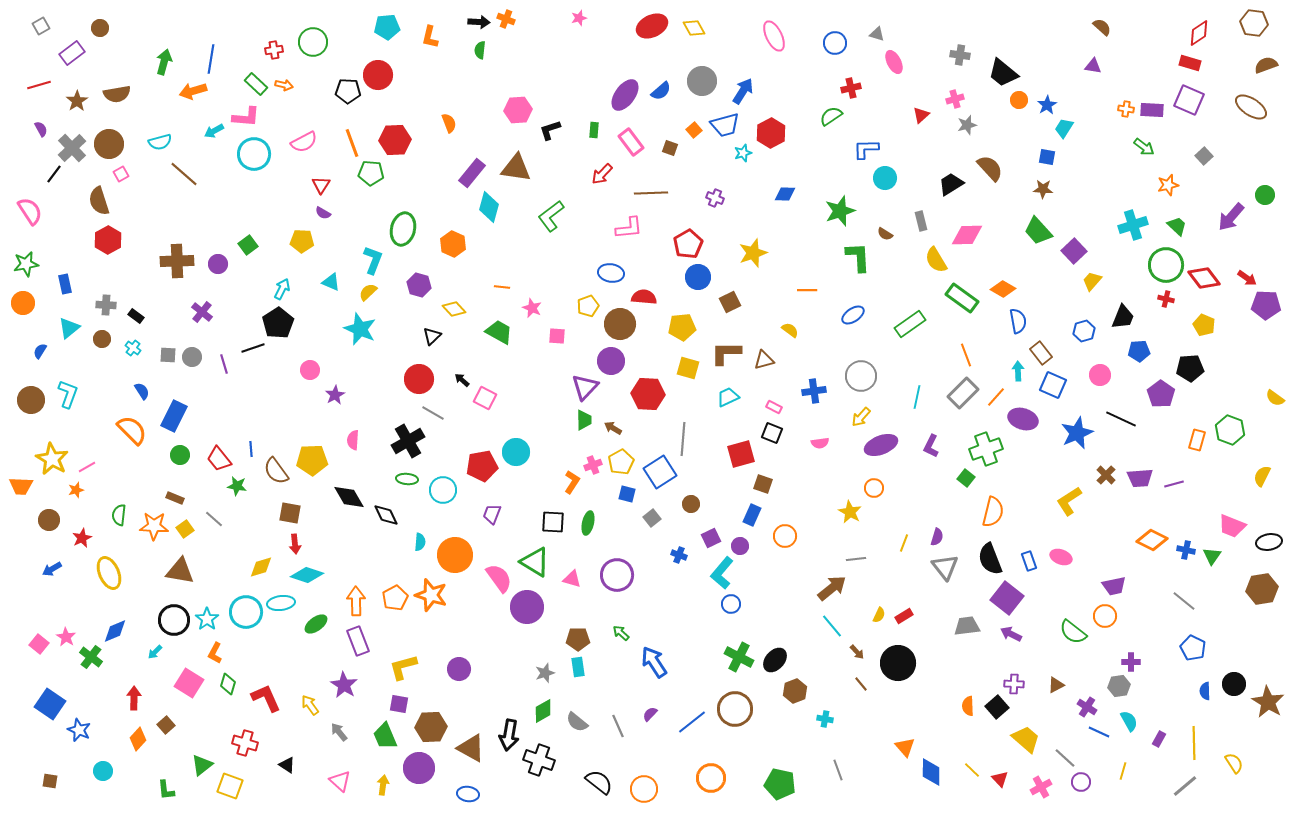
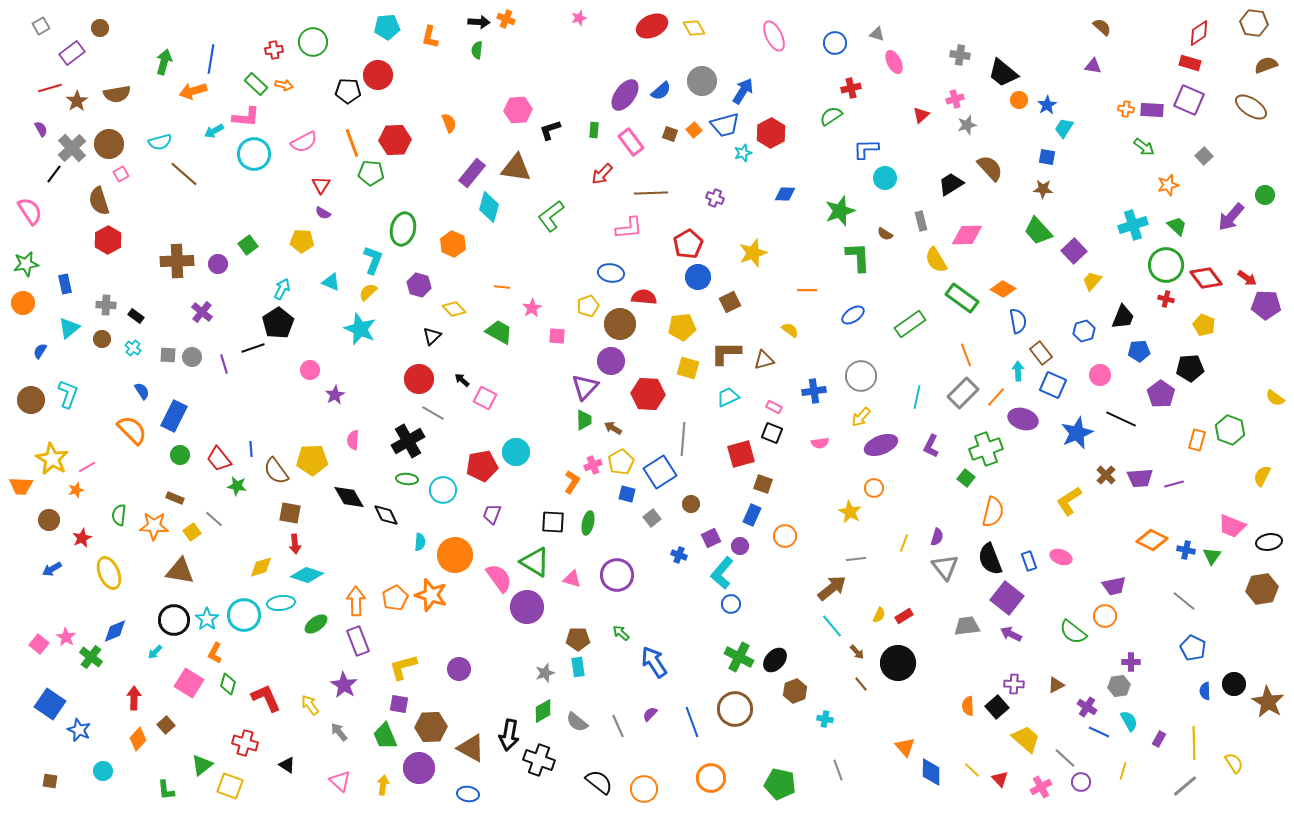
green semicircle at (480, 50): moved 3 px left
red line at (39, 85): moved 11 px right, 3 px down
brown square at (670, 148): moved 14 px up
red diamond at (1204, 278): moved 2 px right
pink star at (532, 308): rotated 18 degrees clockwise
yellow square at (185, 529): moved 7 px right, 3 px down
cyan circle at (246, 612): moved 2 px left, 3 px down
blue line at (692, 722): rotated 72 degrees counterclockwise
